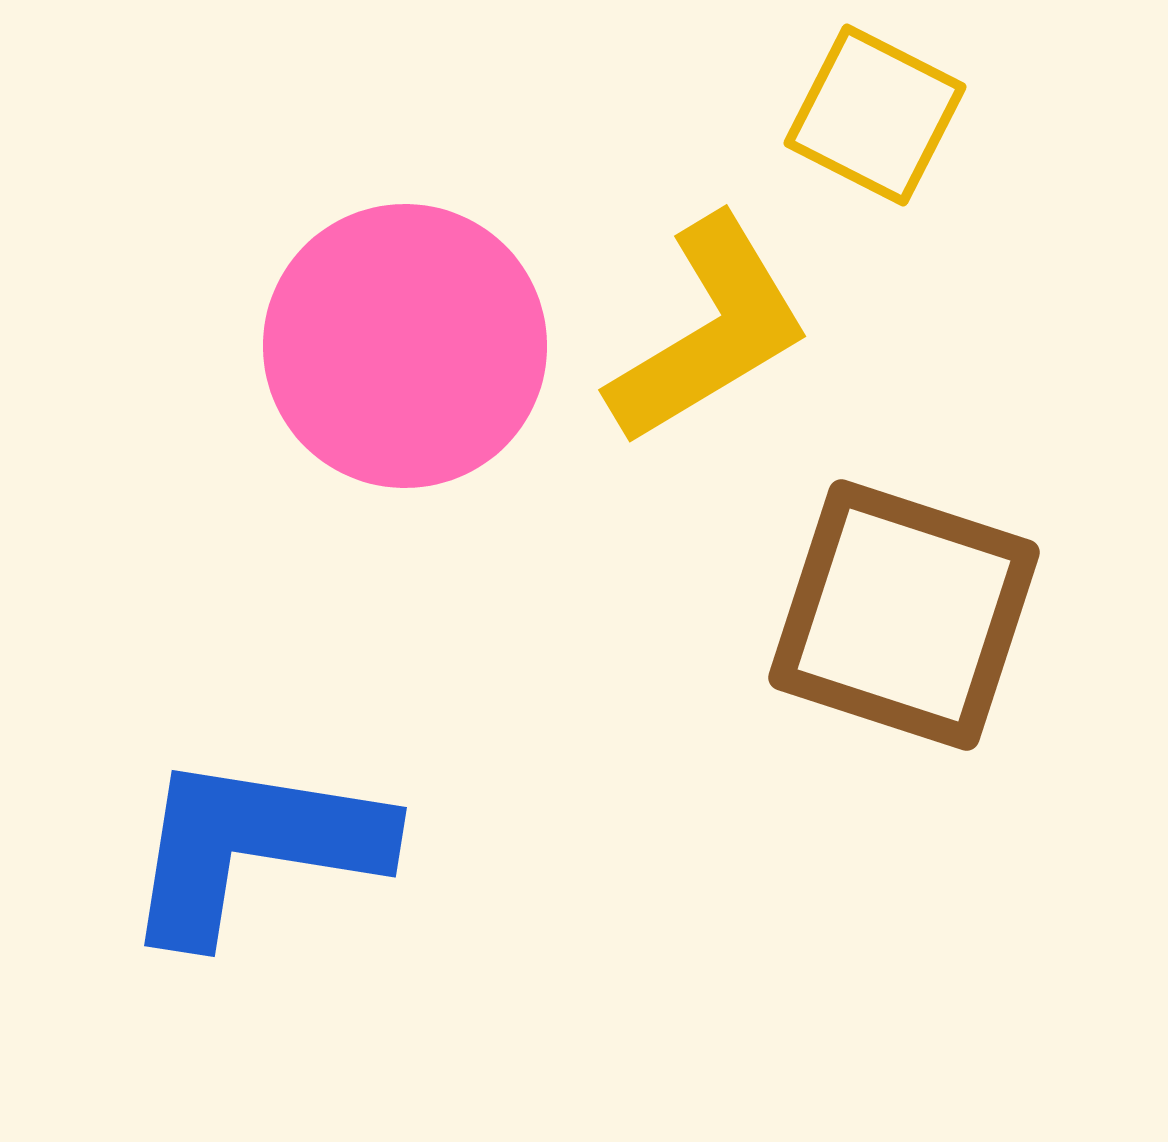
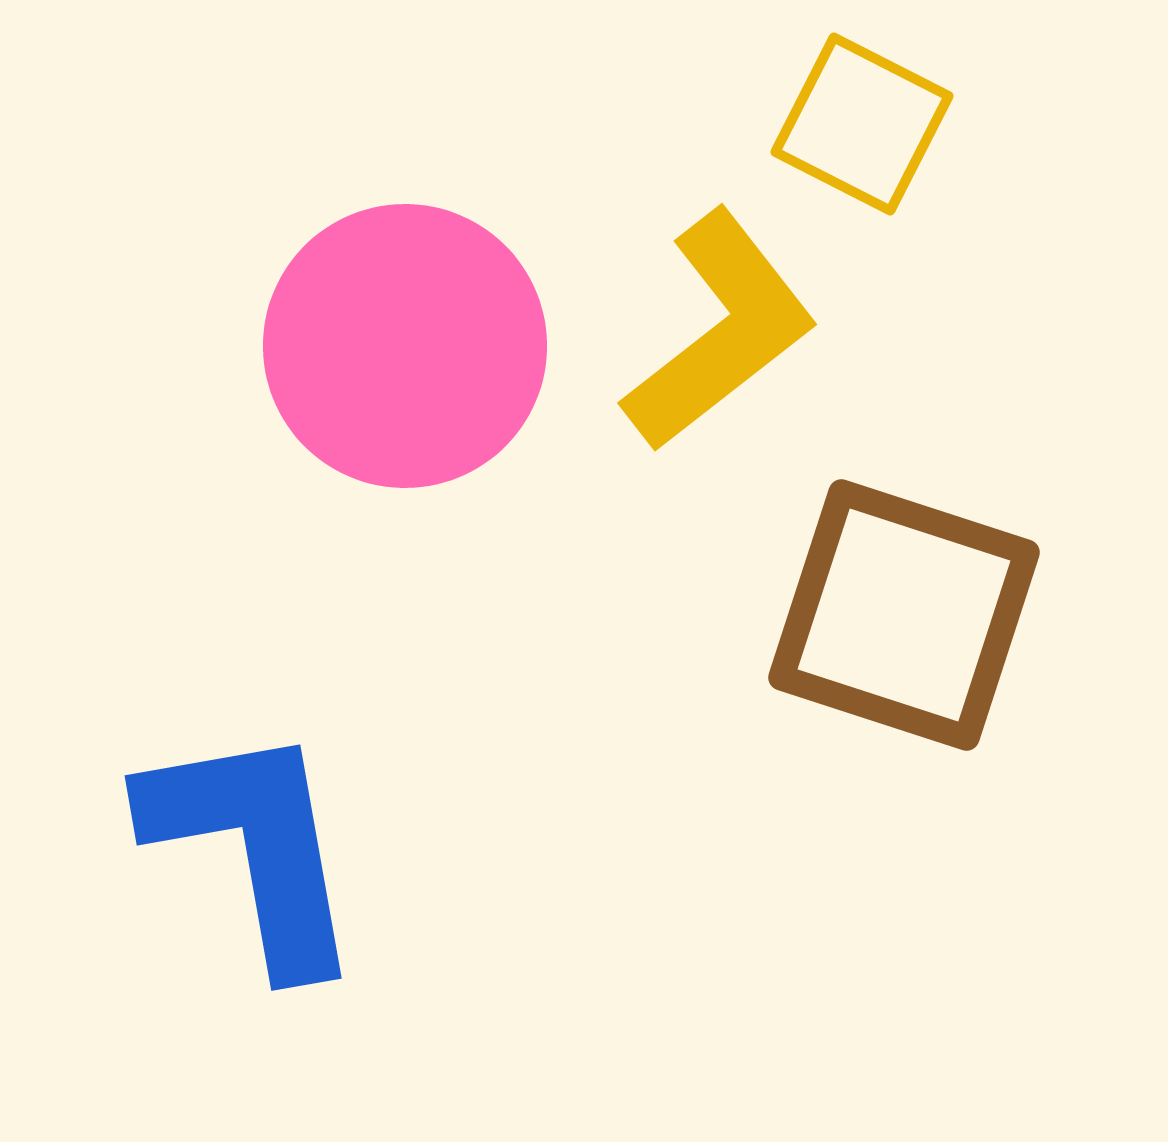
yellow square: moved 13 px left, 9 px down
yellow L-shape: moved 11 px right; rotated 7 degrees counterclockwise
blue L-shape: rotated 71 degrees clockwise
